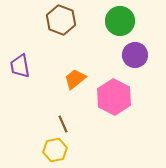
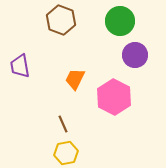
orange trapezoid: rotated 25 degrees counterclockwise
yellow hexagon: moved 11 px right, 3 px down
